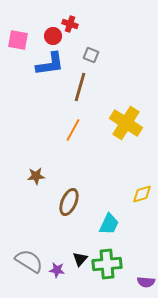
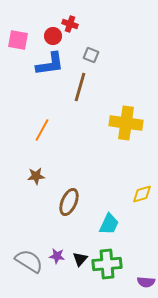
yellow cross: rotated 24 degrees counterclockwise
orange line: moved 31 px left
purple star: moved 14 px up
